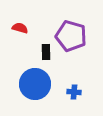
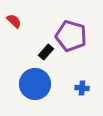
red semicircle: moved 6 px left, 7 px up; rotated 28 degrees clockwise
black rectangle: rotated 42 degrees clockwise
blue cross: moved 8 px right, 4 px up
